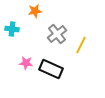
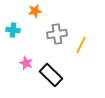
cyan cross: moved 1 px right, 1 px down
gray cross: rotated 30 degrees clockwise
pink star: rotated 16 degrees clockwise
black rectangle: moved 6 px down; rotated 20 degrees clockwise
